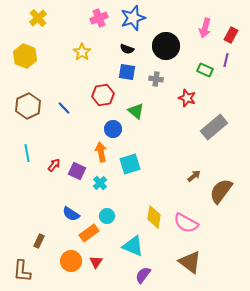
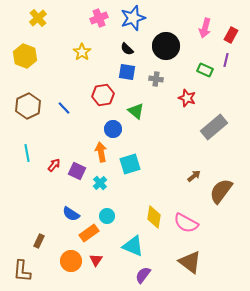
black semicircle: rotated 24 degrees clockwise
red triangle: moved 2 px up
